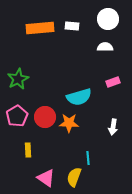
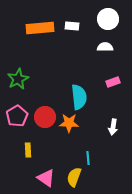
cyan semicircle: rotated 80 degrees counterclockwise
